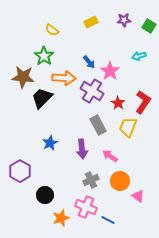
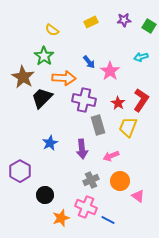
cyan arrow: moved 2 px right, 1 px down
brown star: rotated 25 degrees clockwise
purple cross: moved 8 px left, 9 px down; rotated 20 degrees counterclockwise
red L-shape: moved 2 px left, 2 px up
gray rectangle: rotated 12 degrees clockwise
pink arrow: moved 1 px right; rotated 56 degrees counterclockwise
